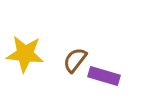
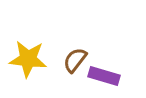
yellow star: moved 3 px right, 5 px down
